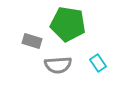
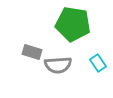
green pentagon: moved 5 px right
gray rectangle: moved 11 px down
